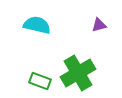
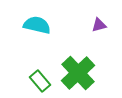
green cross: rotated 12 degrees counterclockwise
green rectangle: rotated 30 degrees clockwise
